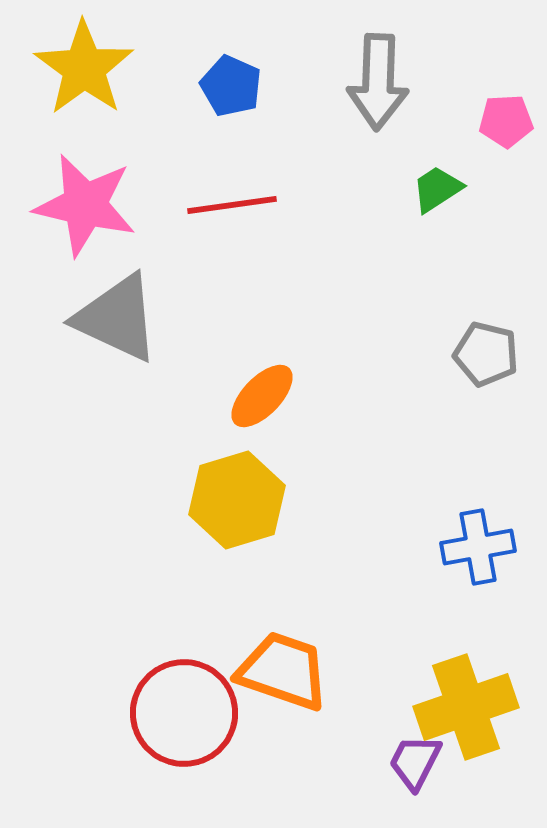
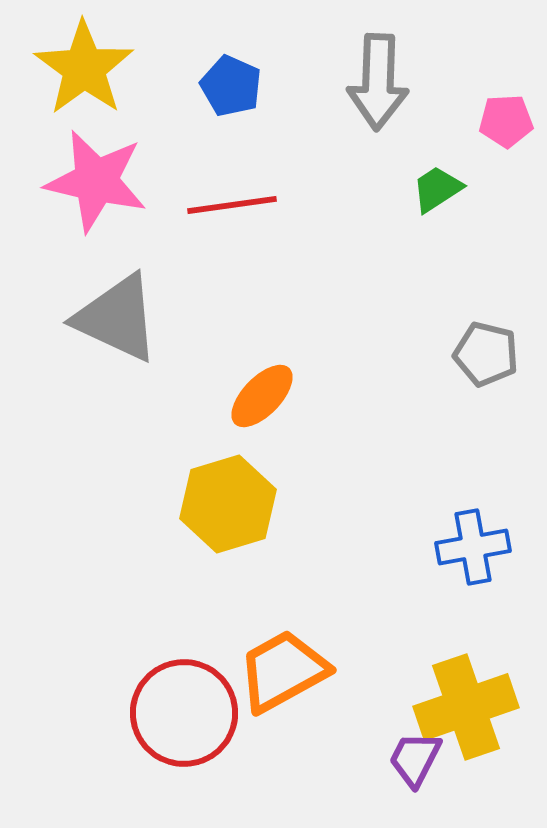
pink star: moved 11 px right, 24 px up
yellow hexagon: moved 9 px left, 4 px down
blue cross: moved 5 px left
orange trapezoid: rotated 48 degrees counterclockwise
purple trapezoid: moved 3 px up
